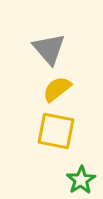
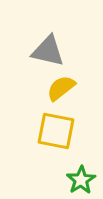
gray triangle: moved 1 px left, 2 px down; rotated 36 degrees counterclockwise
yellow semicircle: moved 4 px right, 1 px up
